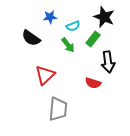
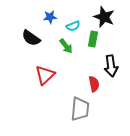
green rectangle: rotated 28 degrees counterclockwise
green arrow: moved 2 px left, 1 px down
black arrow: moved 3 px right, 4 px down
red semicircle: moved 1 px right, 1 px down; rotated 119 degrees counterclockwise
gray trapezoid: moved 22 px right
